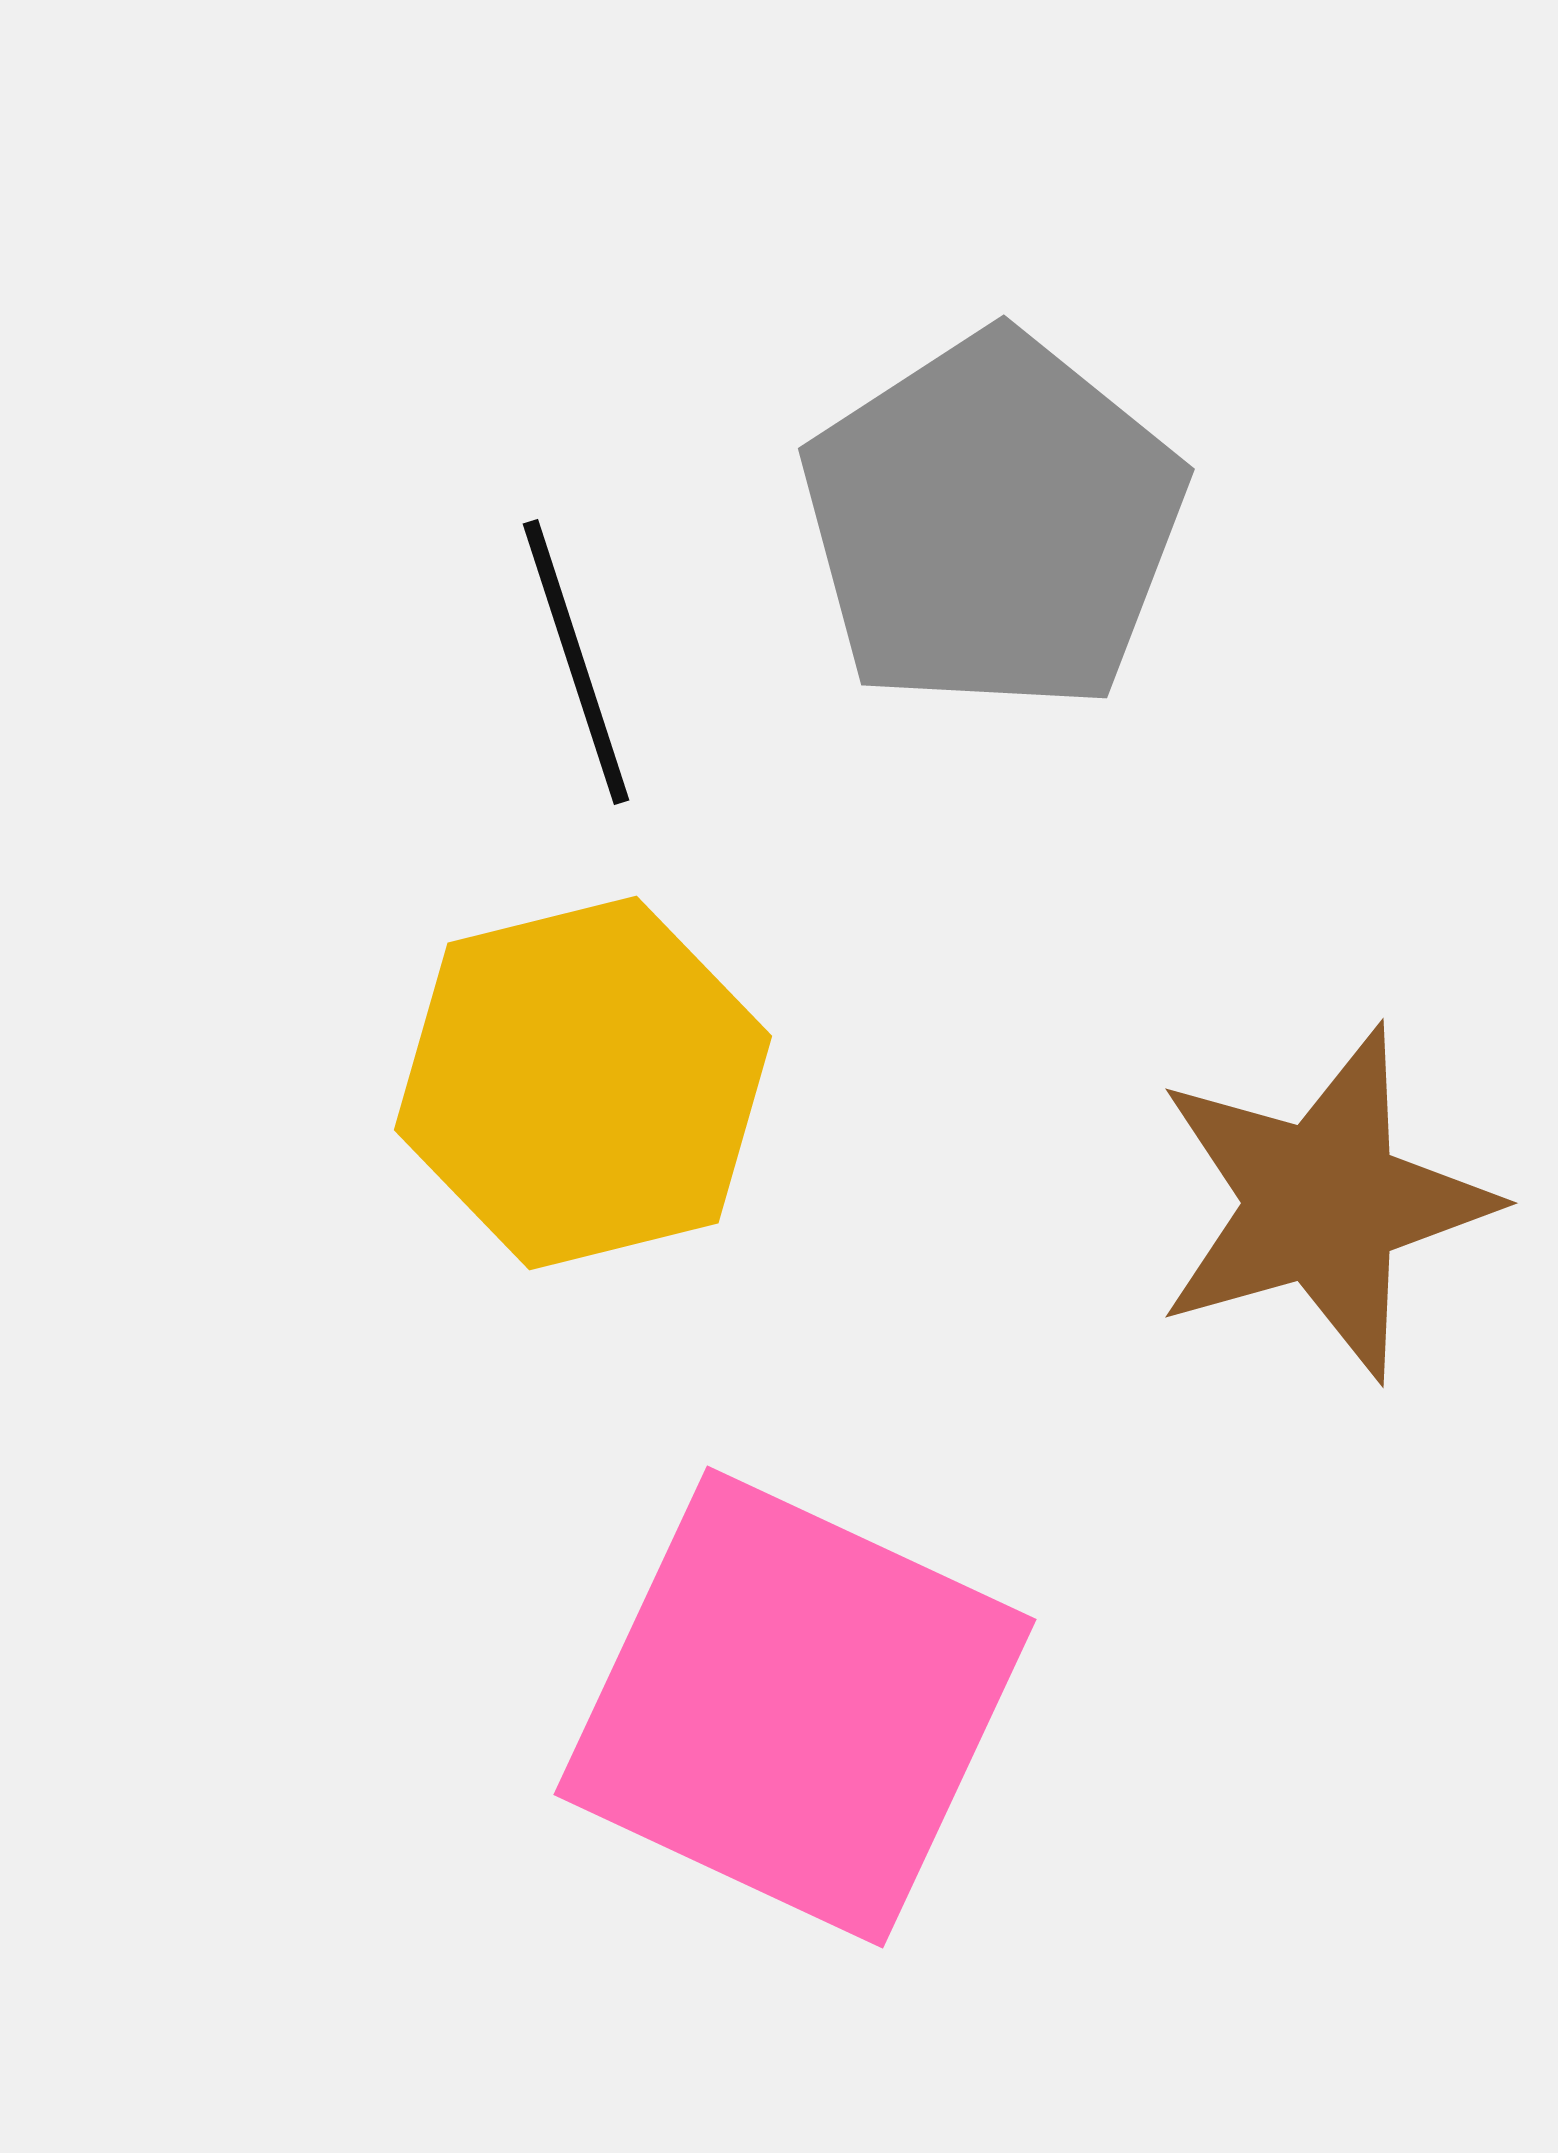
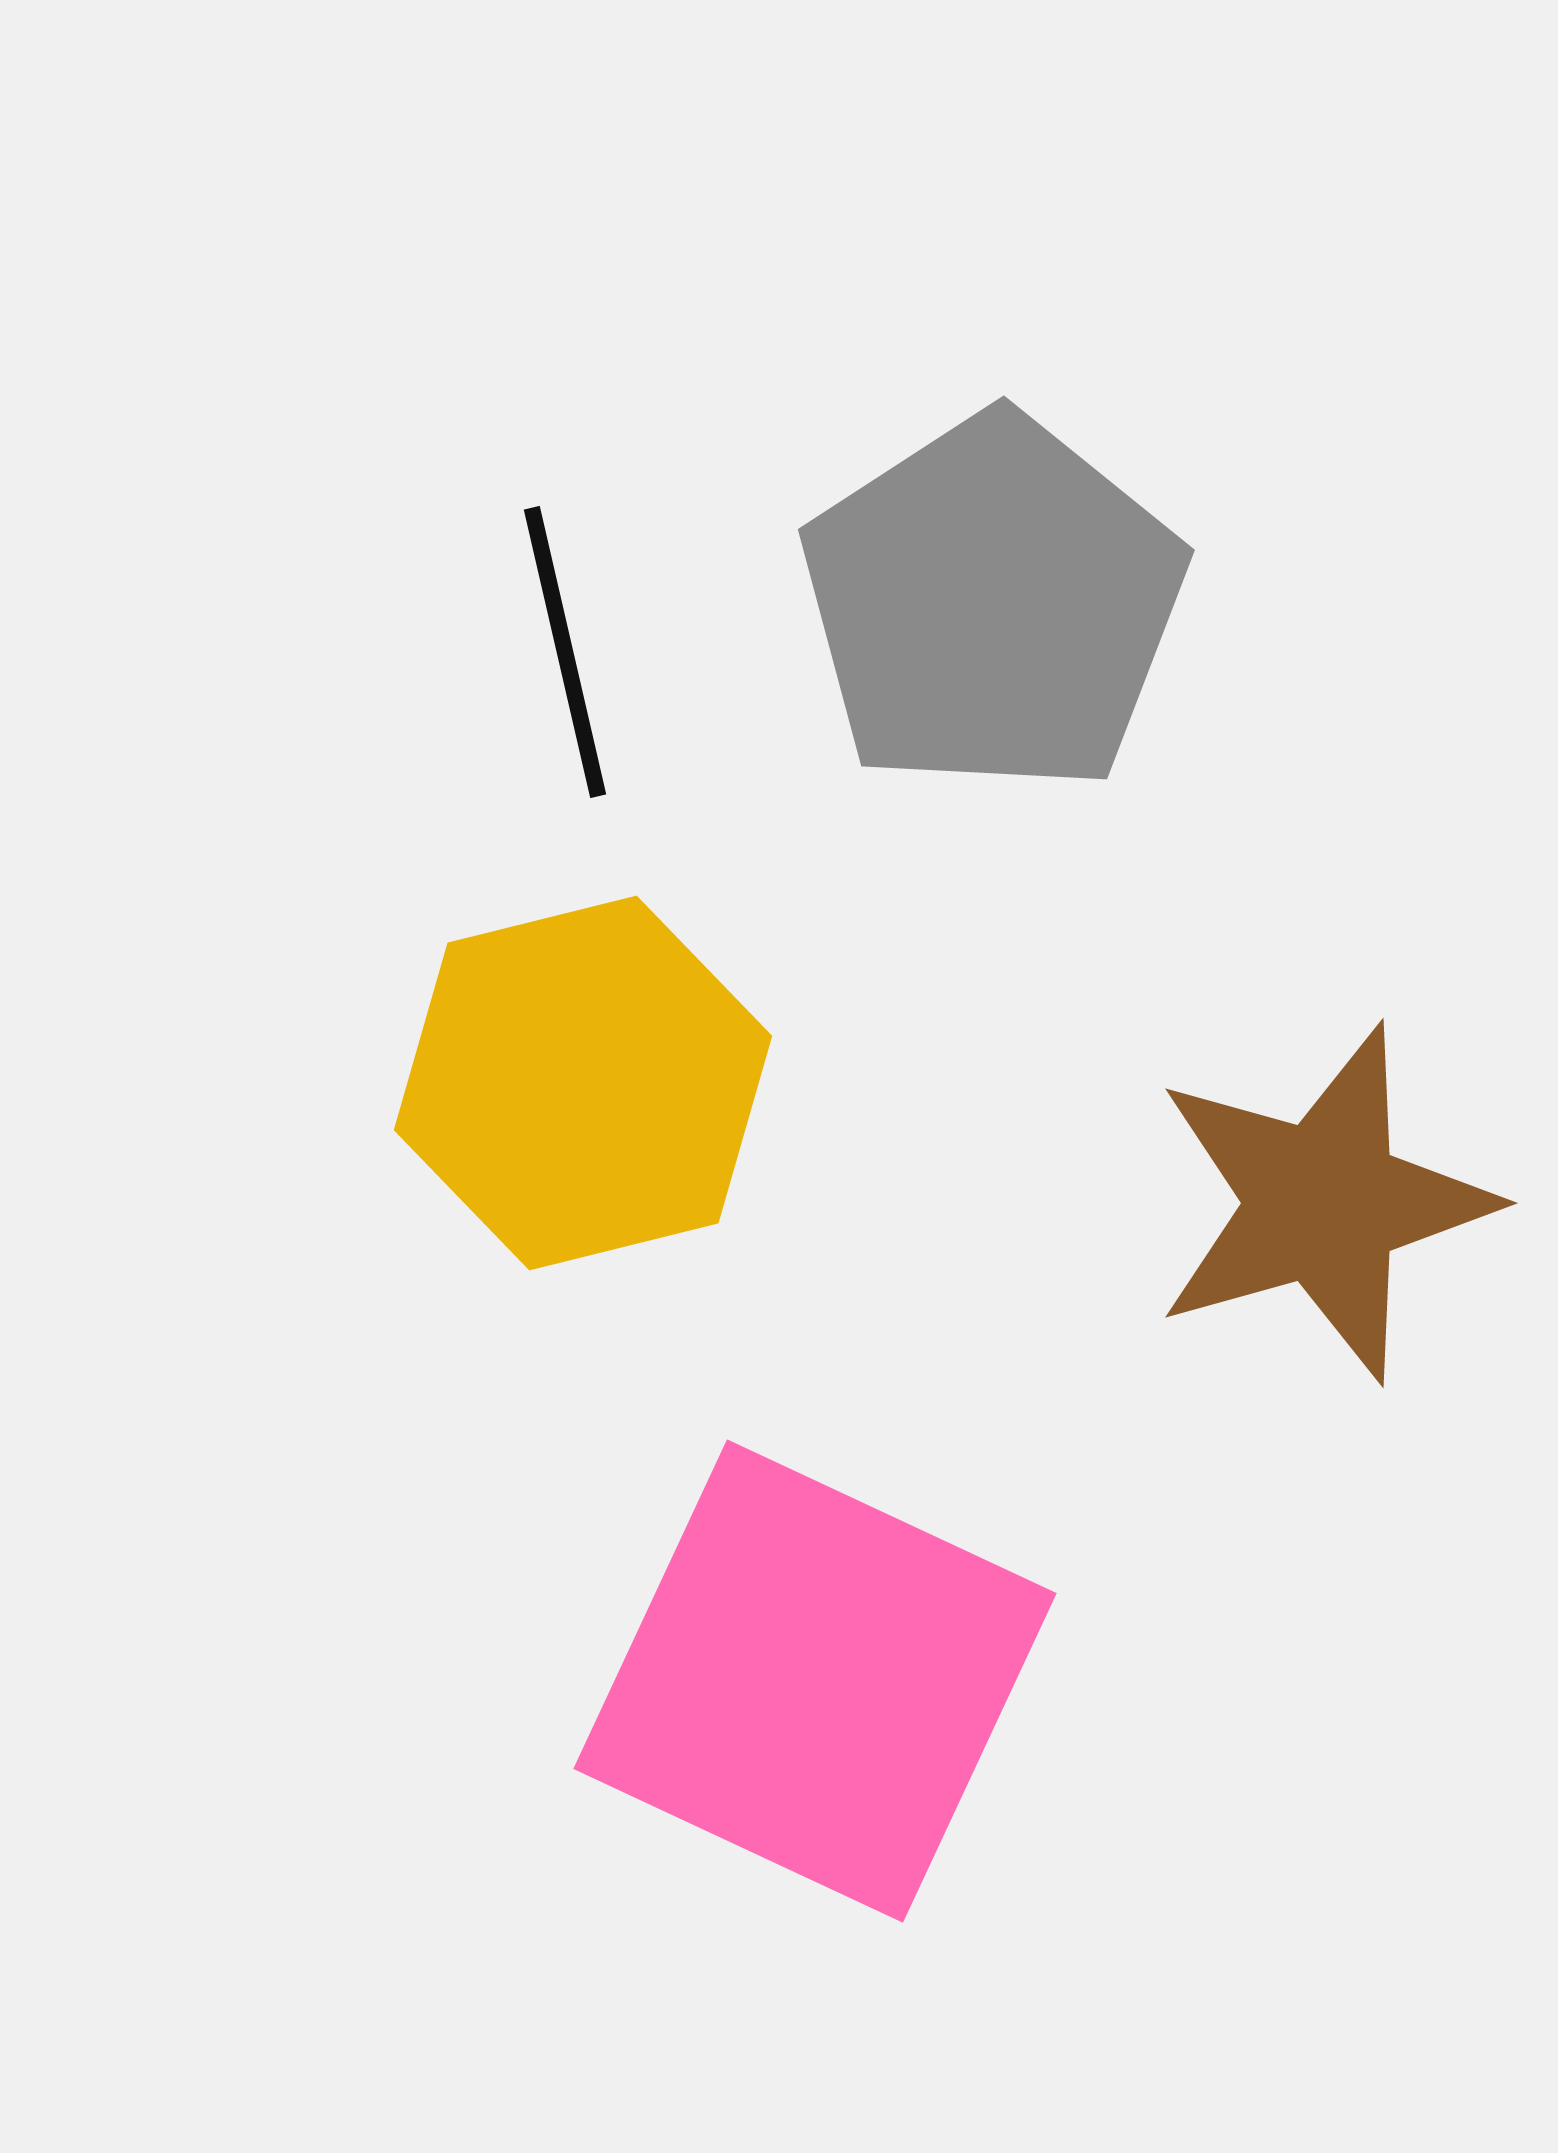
gray pentagon: moved 81 px down
black line: moved 11 px left, 10 px up; rotated 5 degrees clockwise
pink square: moved 20 px right, 26 px up
